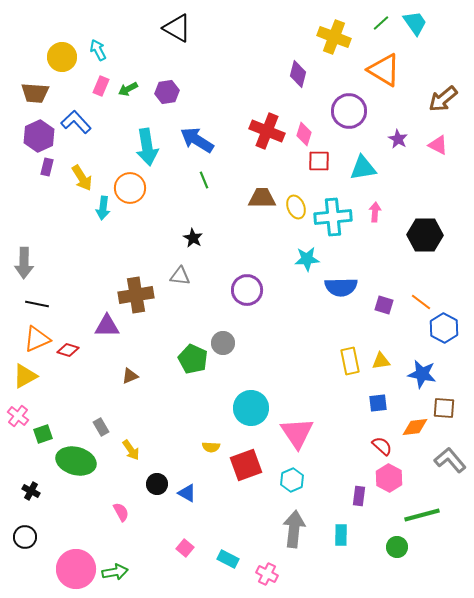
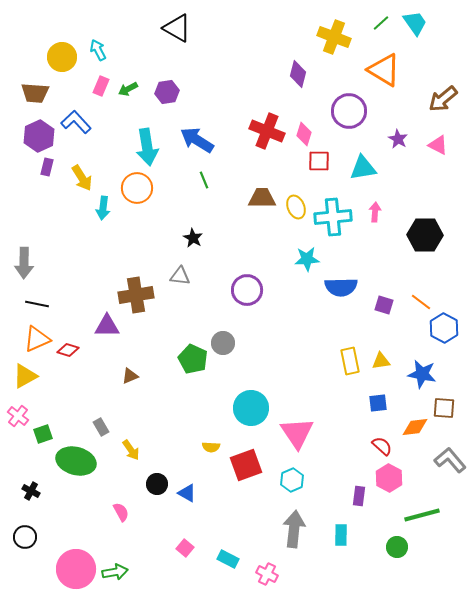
orange circle at (130, 188): moved 7 px right
